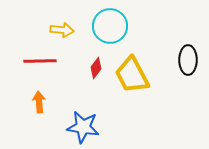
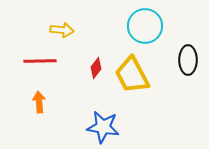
cyan circle: moved 35 px right
blue star: moved 20 px right
